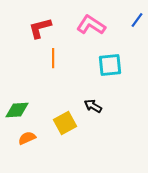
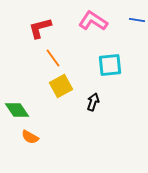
blue line: rotated 63 degrees clockwise
pink L-shape: moved 2 px right, 4 px up
orange line: rotated 36 degrees counterclockwise
black arrow: moved 4 px up; rotated 78 degrees clockwise
green diamond: rotated 60 degrees clockwise
yellow square: moved 4 px left, 37 px up
orange semicircle: moved 3 px right, 1 px up; rotated 126 degrees counterclockwise
